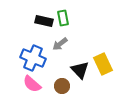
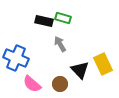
green rectangle: rotated 63 degrees counterclockwise
gray arrow: rotated 98 degrees clockwise
blue cross: moved 17 px left
brown circle: moved 2 px left, 2 px up
